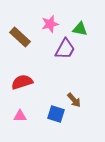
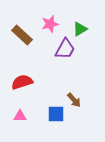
green triangle: rotated 42 degrees counterclockwise
brown rectangle: moved 2 px right, 2 px up
blue square: rotated 18 degrees counterclockwise
